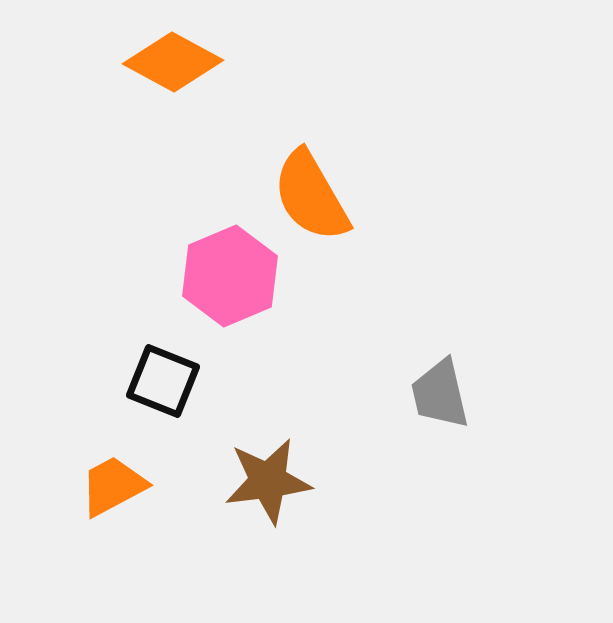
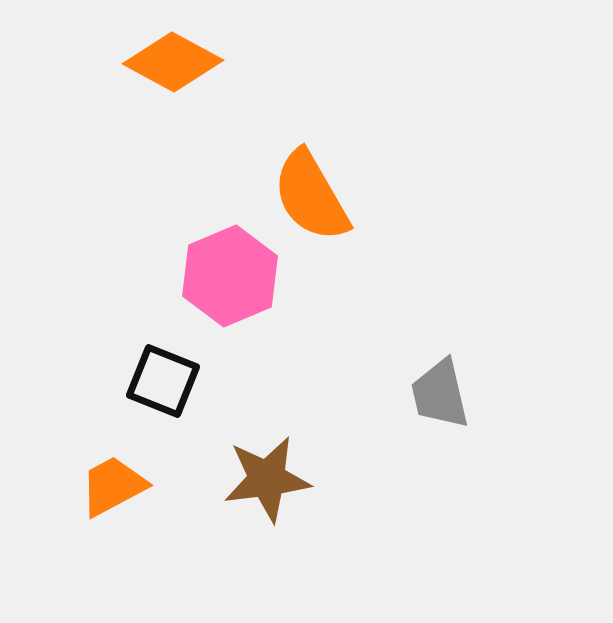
brown star: moved 1 px left, 2 px up
